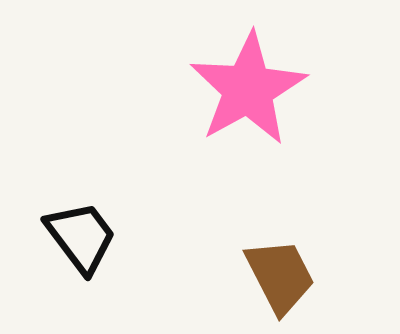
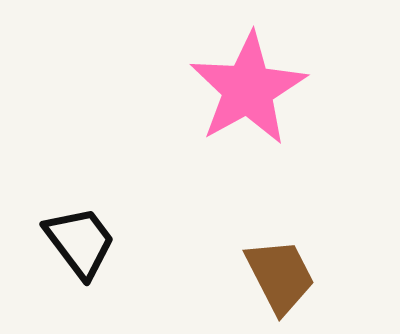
black trapezoid: moved 1 px left, 5 px down
